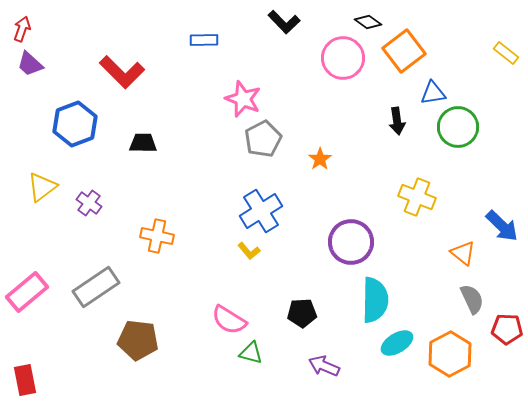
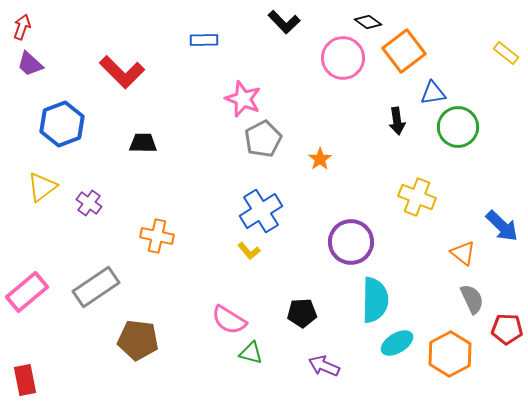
red arrow: moved 2 px up
blue hexagon: moved 13 px left
